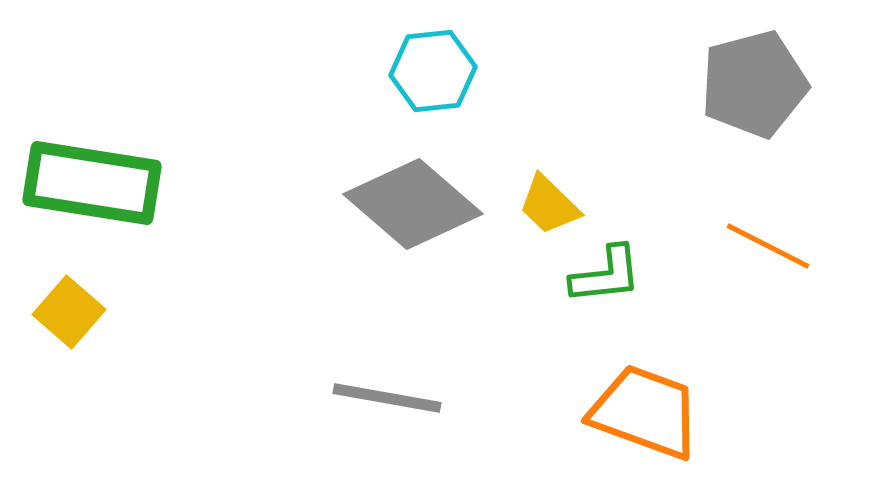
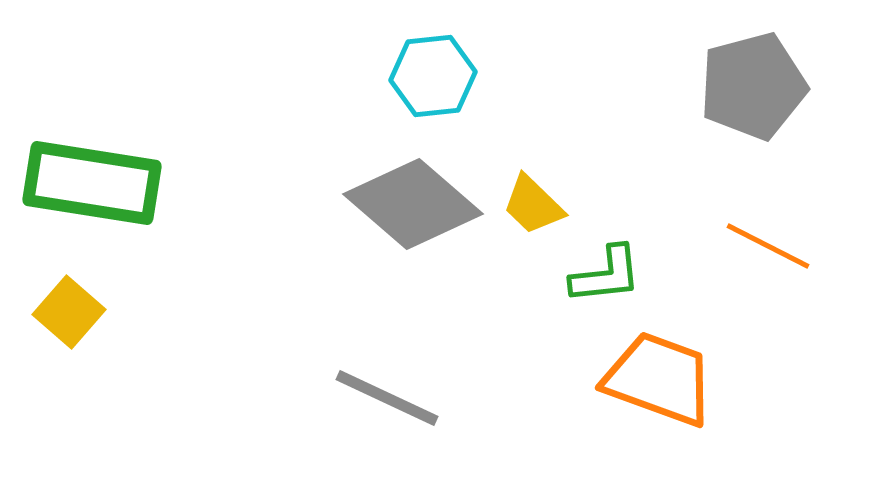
cyan hexagon: moved 5 px down
gray pentagon: moved 1 px left, 2 px down
yellow trapezoid: moved 16 px left
gray line: rotated 15 degrees clockwise
orange trapezoid: moved 14 px right, 33 px up
